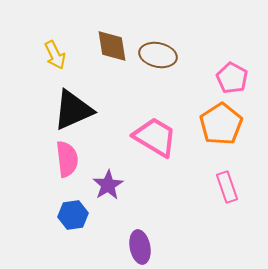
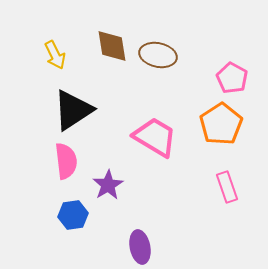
black triangle: rotated 9 degrees counterclockwise
pink semicircle: moved 1 px left, 2 px down
